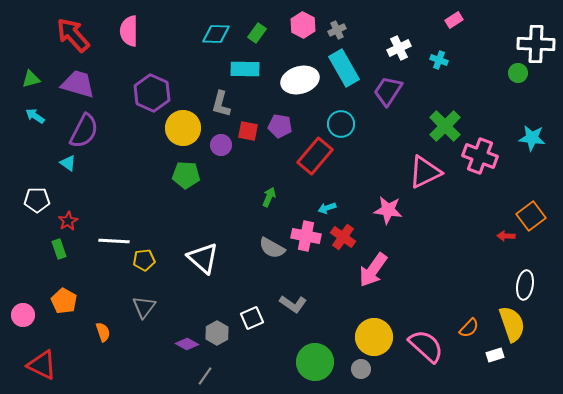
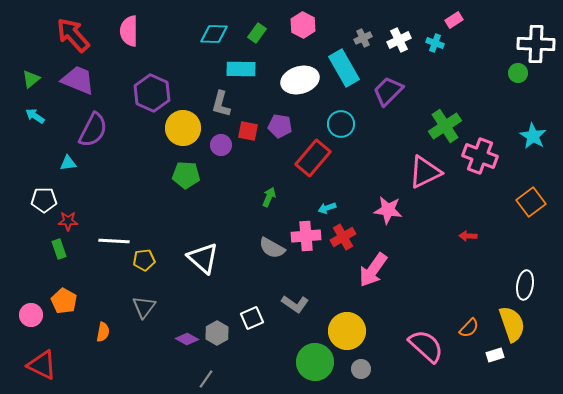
gray cross at (337, 30): moved 26 px right, 8 px down
cyan diamond at (216, 34): moved 2 px left
white cross at (399, 48): moved 8 px up
cyan cross at (439, 60): moved 4 px left, 17 px up
cyan rectangle at (245, 69): moved 4 px left
green triangle at (31, 79): rotated 24 degrees counterclockwise
purple trapezoid at (78, 84): moved 4 px up; rotated 6 degrees clockwise
purple trapezoid at (388, 91): rotated 12 degrees clockwise
green cross at (445, 126): rotated 12 degrees clockwise
purple semicircle at (84, 131): moved 9 px right, 1 px up
cyan star at (532, 138): moved 1 px right, 2 px up; rotated 24 degrees clockwise
red rectangle at (315, 156): moved 2 px left, 2 px down
cyan triangle at (68, 163): rotated 42 degrees counterclockwise
white pentagon at (37, 200): moved 7 px right
orange square at (531, 216): moved 14 px up
red star at (68, 221): rotated 30 degrees clockwise
pink cross at (306, 236): rotated 16 degrees counterclockwise
red arrow at (506, 236): moved 38 px left
red cross at (343, 237): rotated 25 degrees clockwise
gray L-shape at (293, 304): moved 2 px right
pink circle at (23, 315): moved 8 px right
orange semicircle at (103, 332): rotated 30 degrees clockwise
yellow circle at (374, 337): moved 27 px left, 6 px up
purple diamond at (187, 344): moved 5 px up
gray line at (205, 376): moved 1 px right, 3 px down
